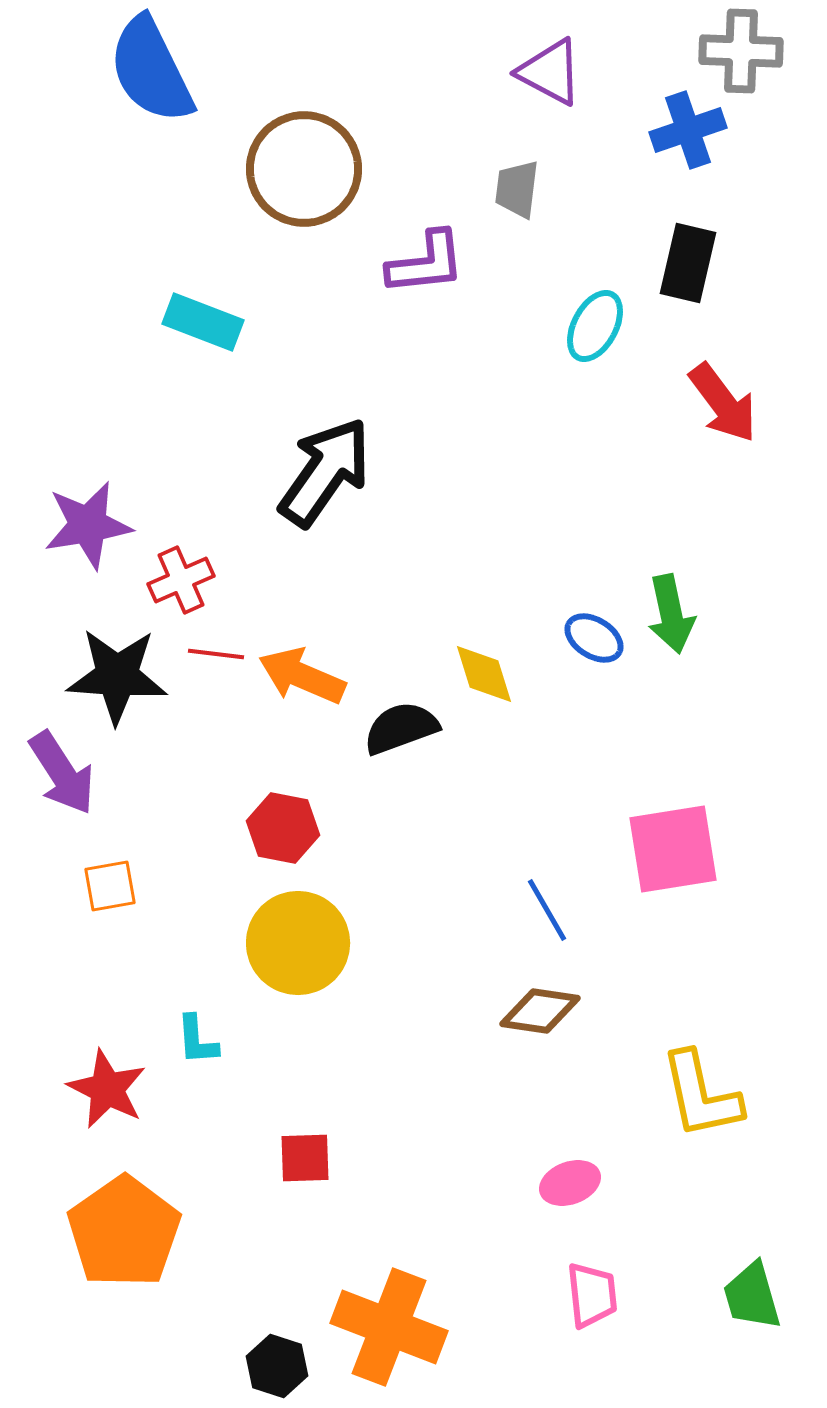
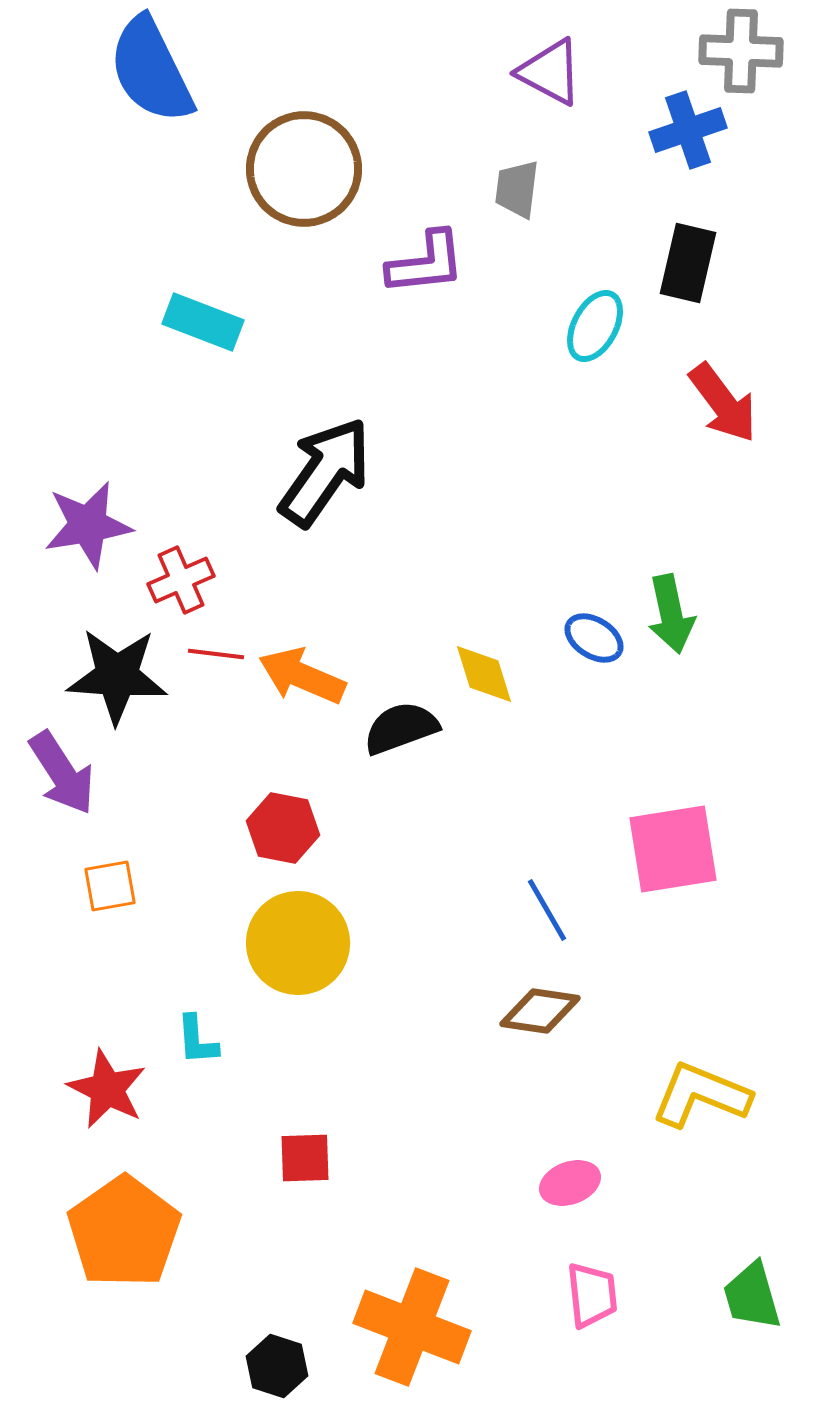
yellow L-shape: rotated 124 degrees clockwise
orange cross: moved 23 px right
